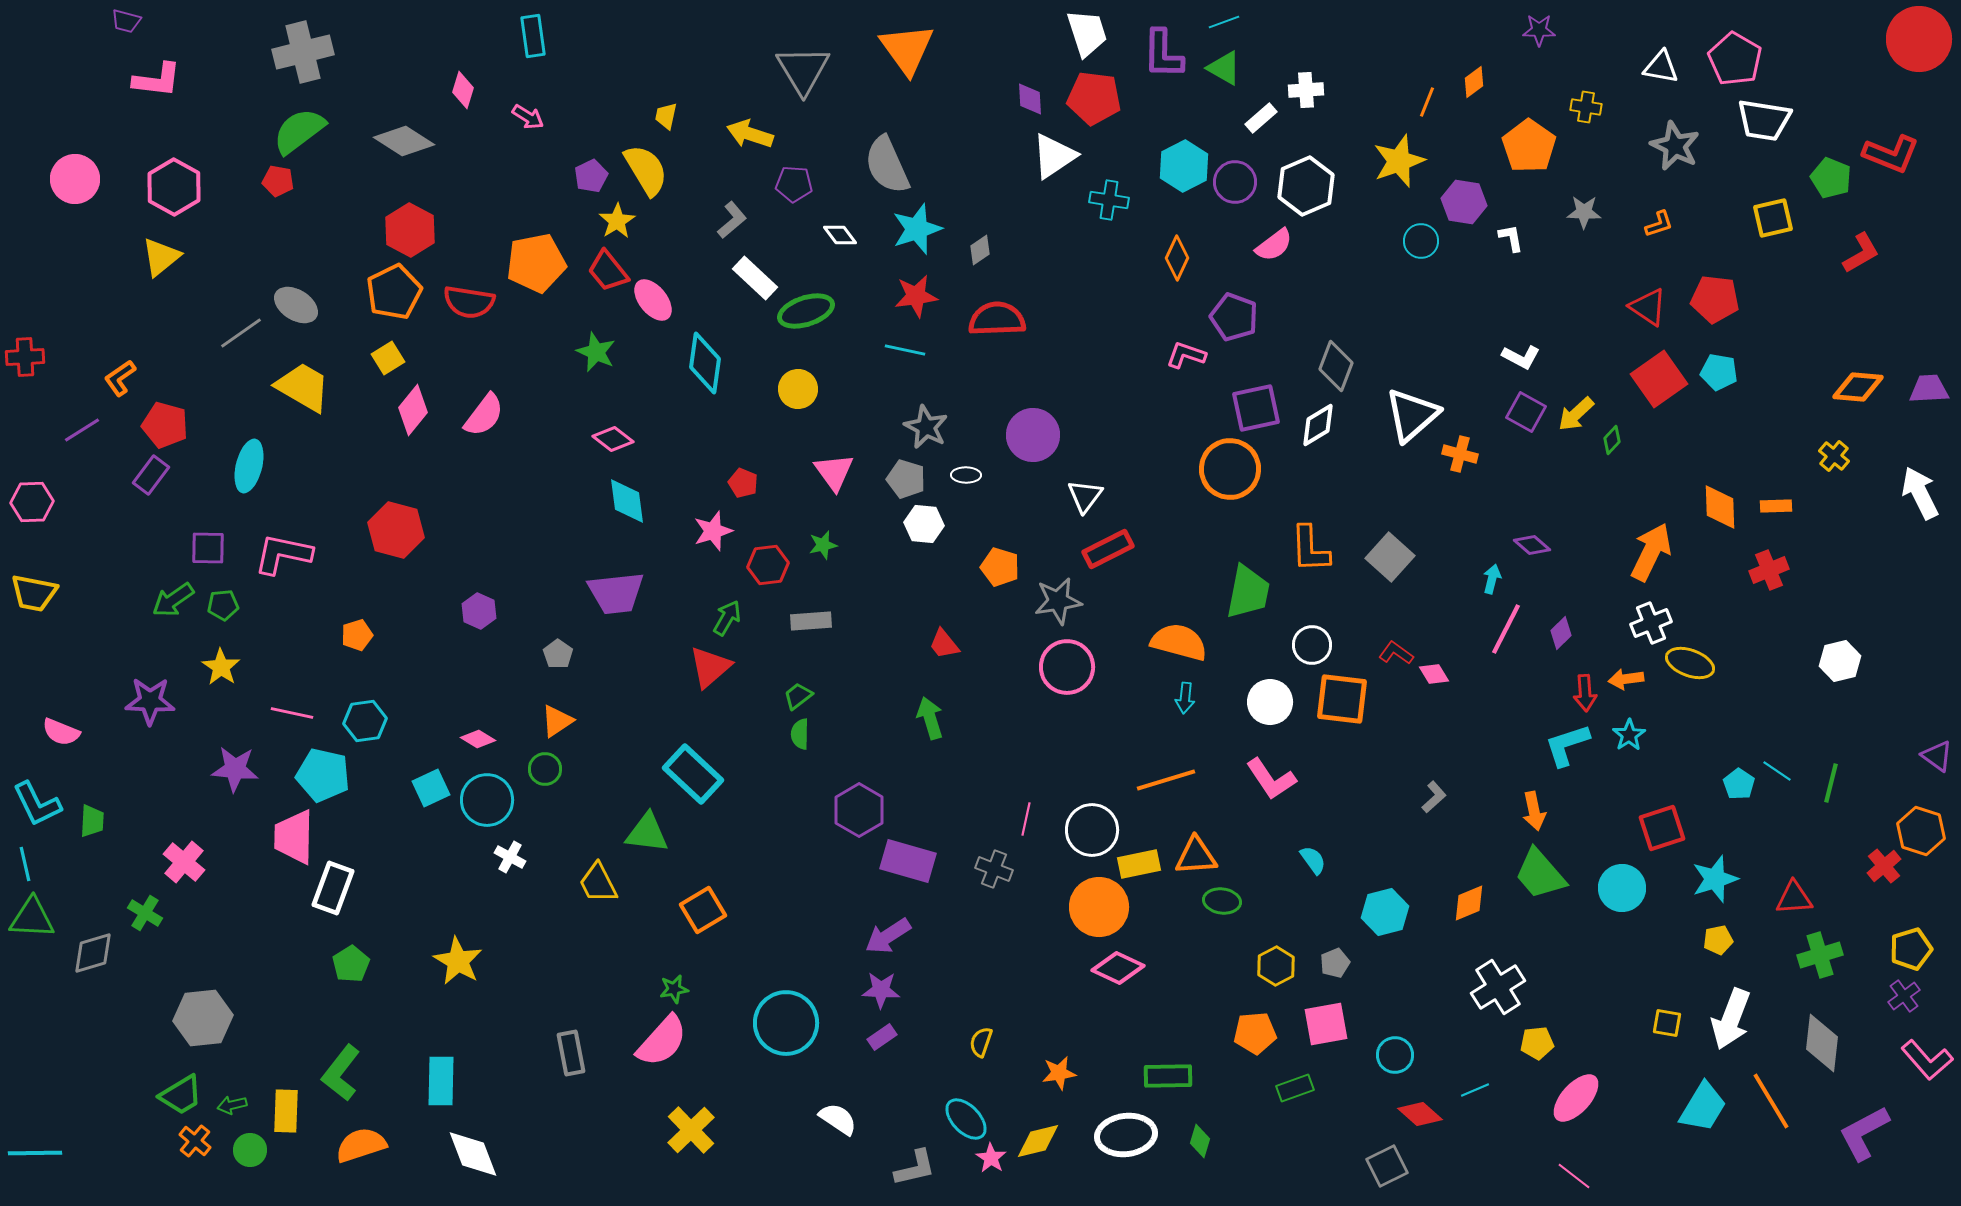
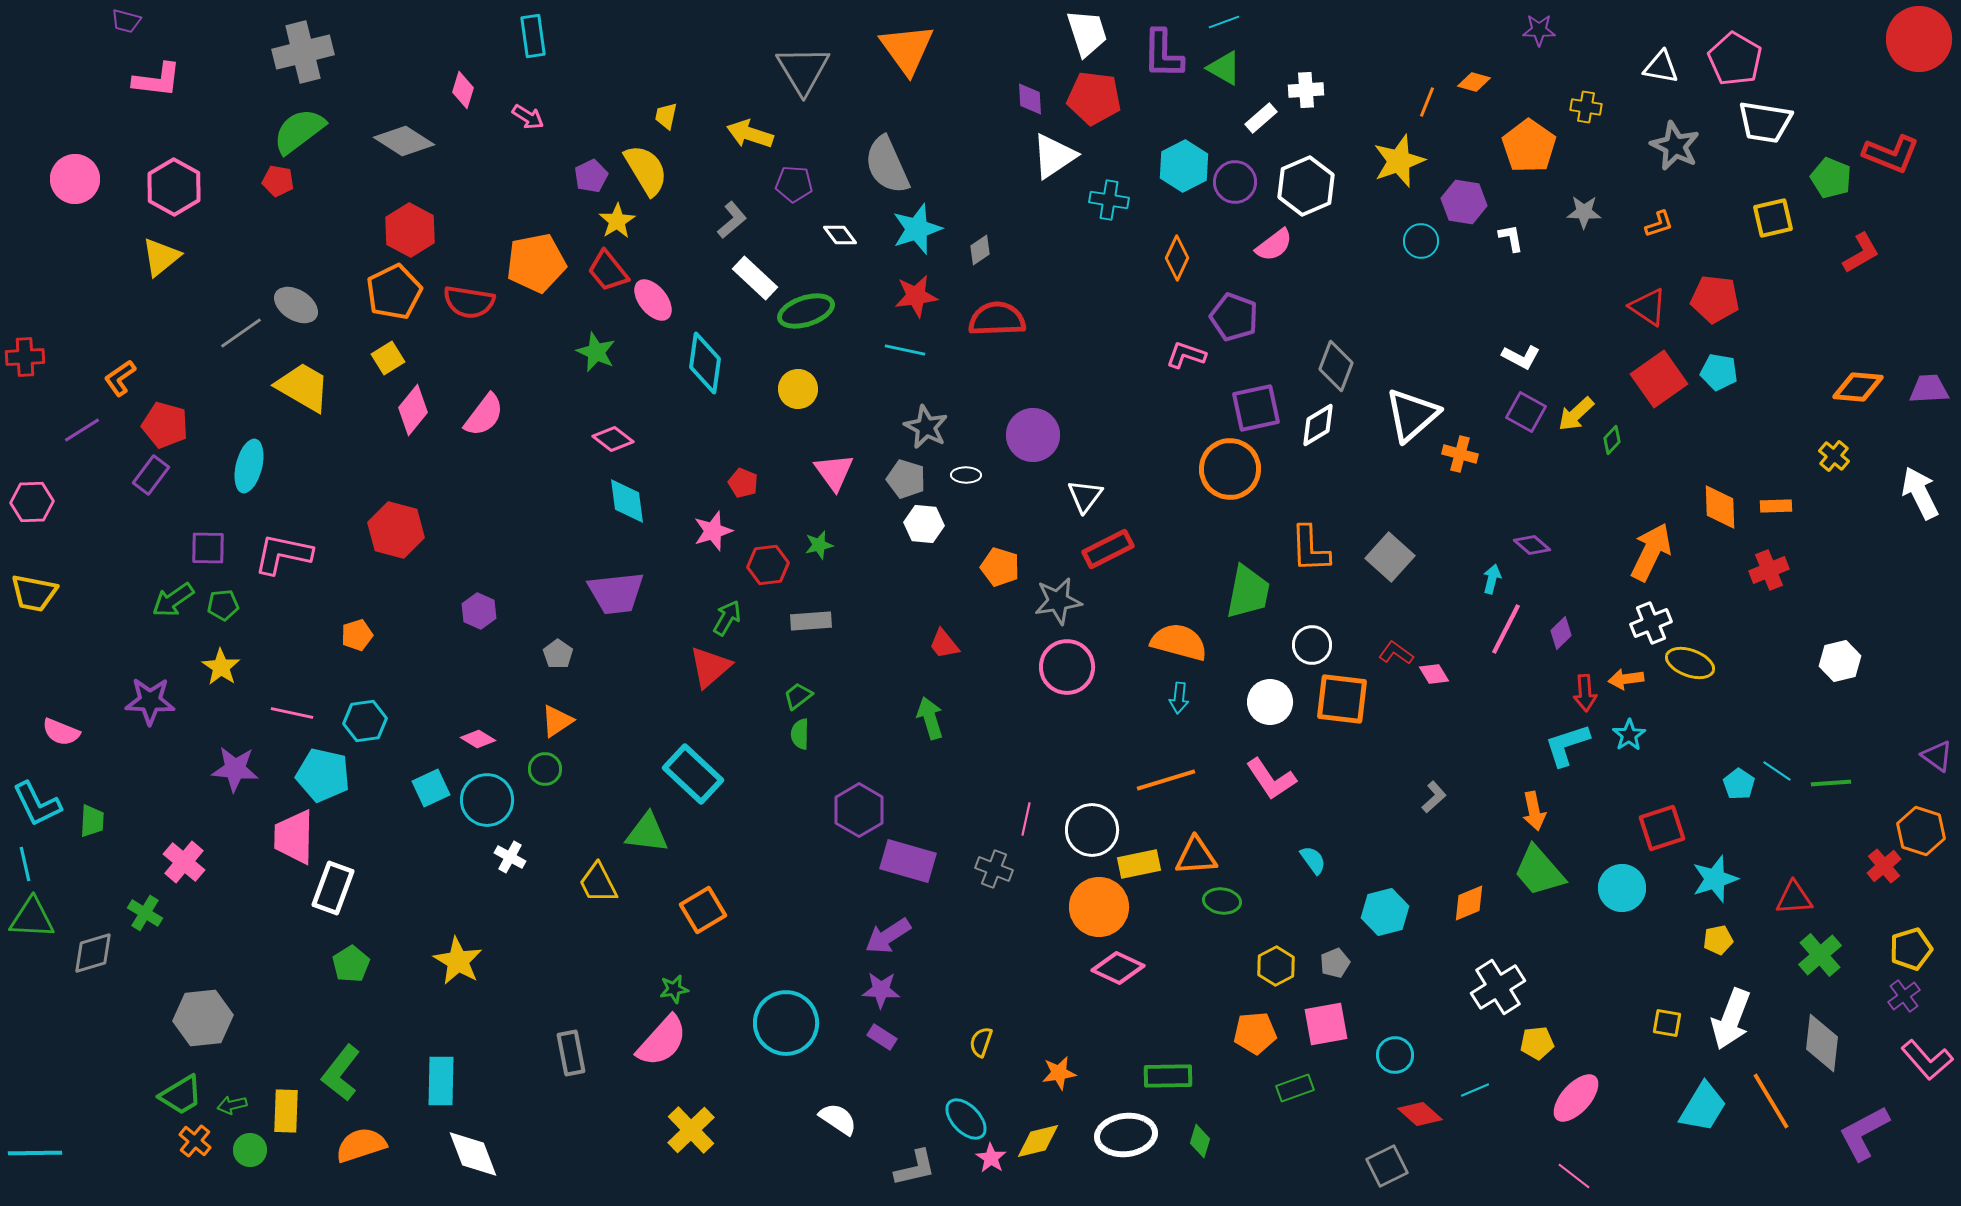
orange diamond at (1474, 82): rotated 52 degrees clockwise
white trapezoid at (1764, 120): moved 1 px right, 2 px down
green star at (823, 545): moved 4 px left
cyan arrow at (1185, 698): moved 6 px left
green line at (1831, 783): rotated 72 degrees clockwise
green trapezoid at (1540, 874): moved 1 px left, 3 px up
green cross at (1820, 955): rotated 24 degrees counterclockwise
purple rectangle at (882, 1037): rotated 68 degrees clockwise
